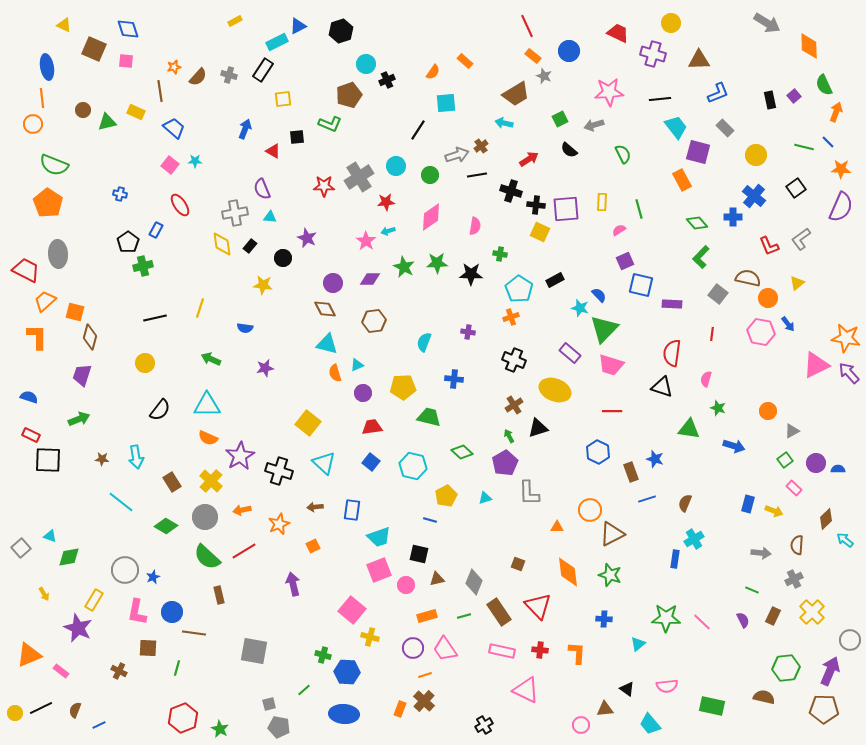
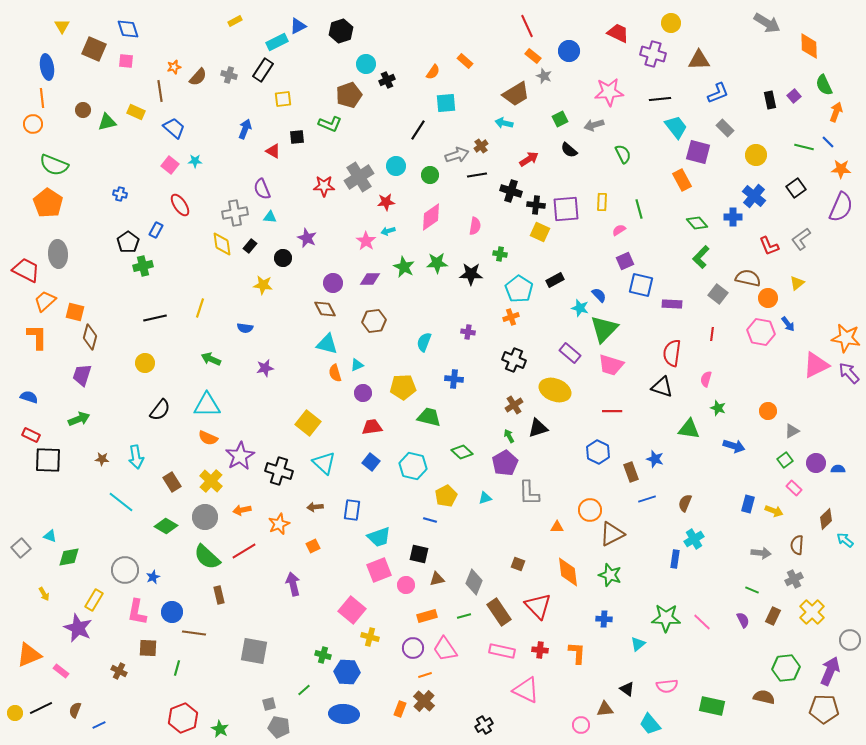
yellow triangle at (64, 25): moved 2 px left, 1 px down; rotated 35 degrees clockwise
